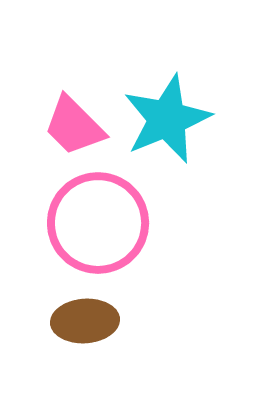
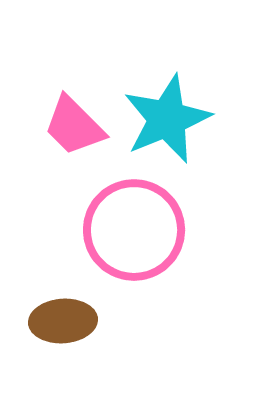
pink circle: moved 36 px right, 7 px down
brown ellipse: moved 22 px left
